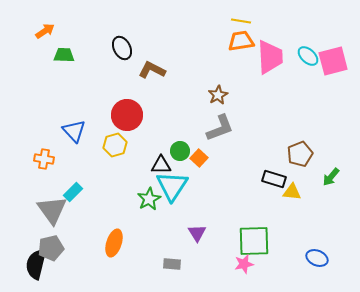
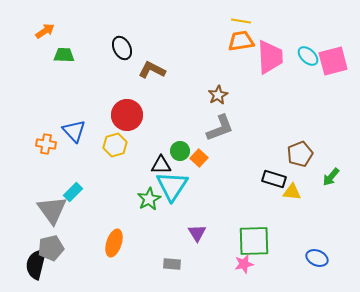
orange cross: moved 2 px right, 15 px up
